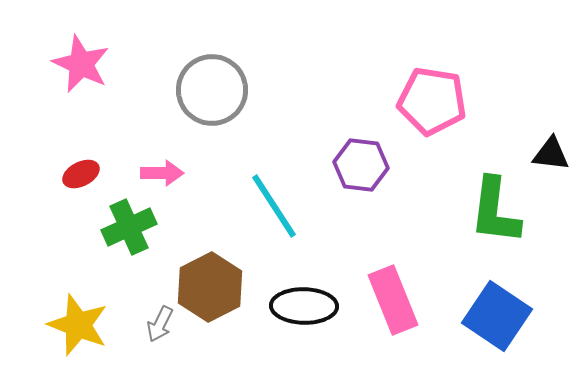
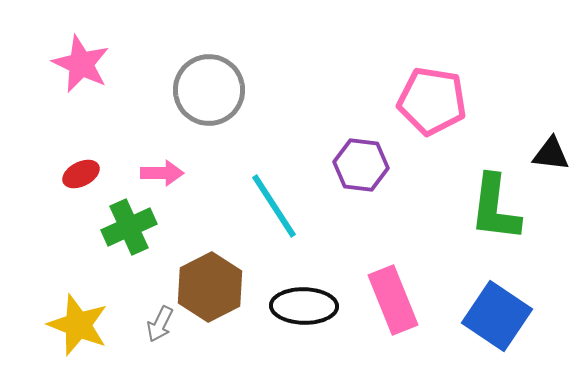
gray circle: moved 3 px left
green L-shape: moved 3 px up
